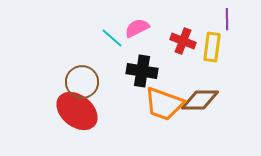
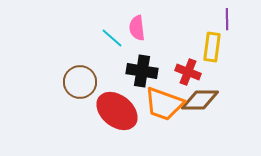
pink semicircle: rotated 70 degrees counterclockwise
red cross: moved 5 px right, 31 px down
brown circle: moved 2 px left
red ellipse: moved 40 px right
